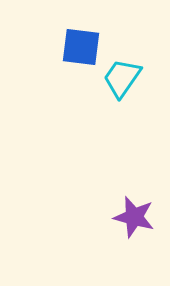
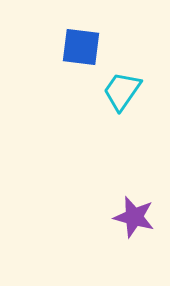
cyan trapezoid: moved 13 px down
